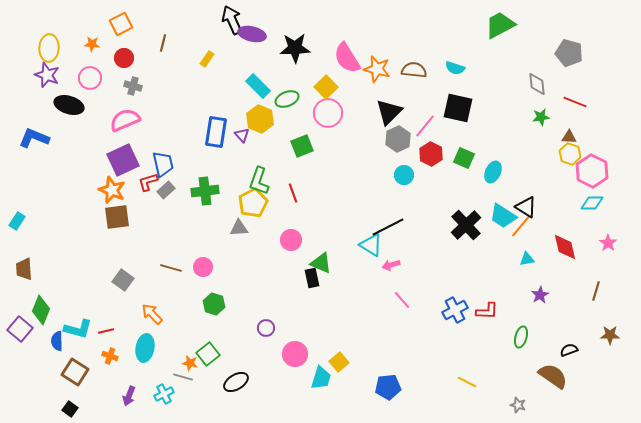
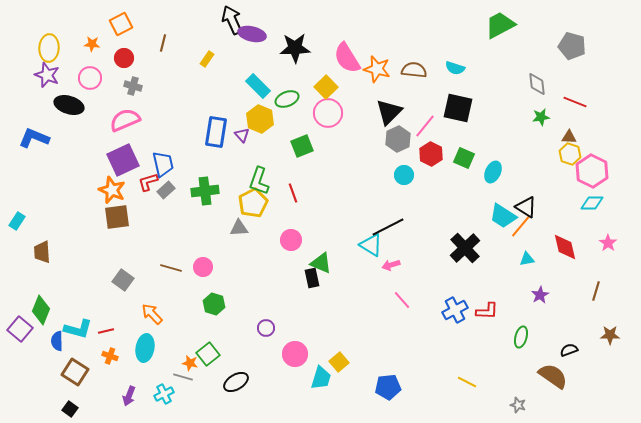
gray pentagon at (569, 53): moved 3 px right, 7 px up
black cross at (466, 225): moved 1 px left, 23 px down
brown trapezoid at (24, 269): moved 18 px right, 17 px up
